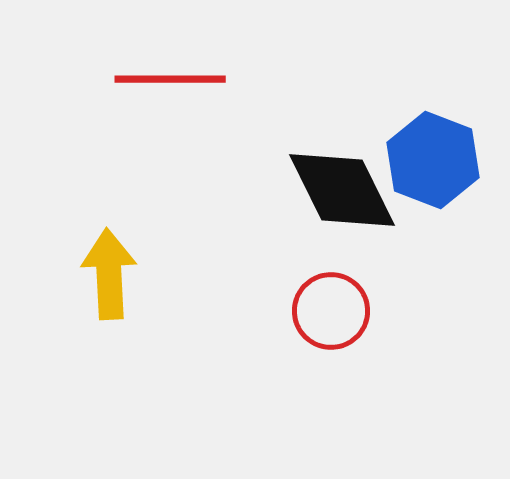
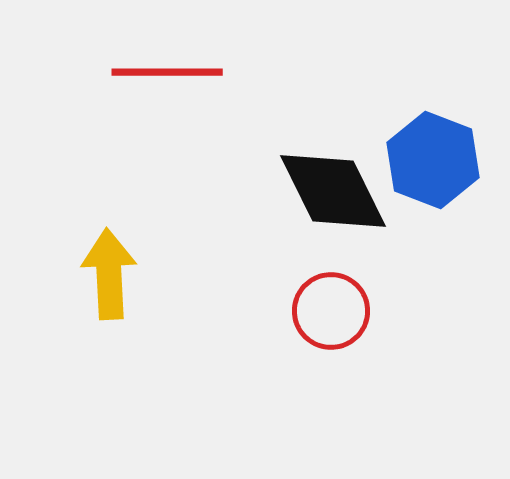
red line: moved 3 px left, 7 px up
black diamond: moved 9 px left, 1 px down
